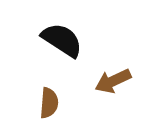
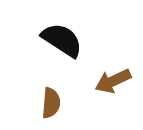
brown semicircle: moved 2 px right
